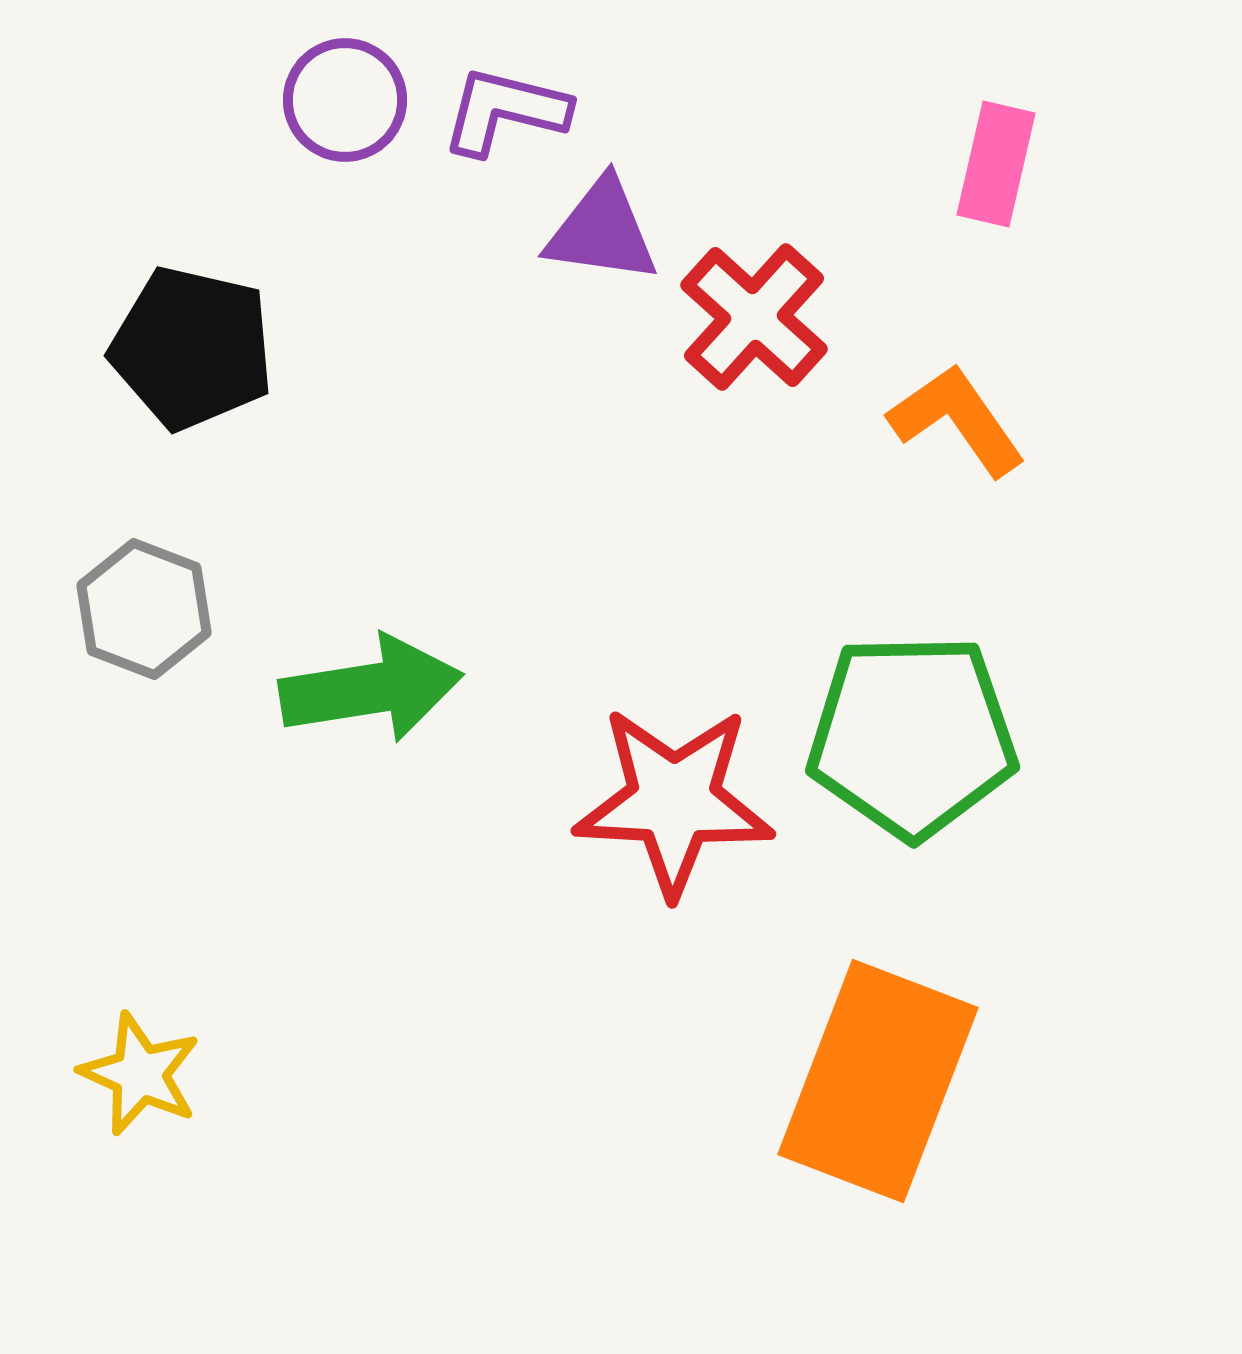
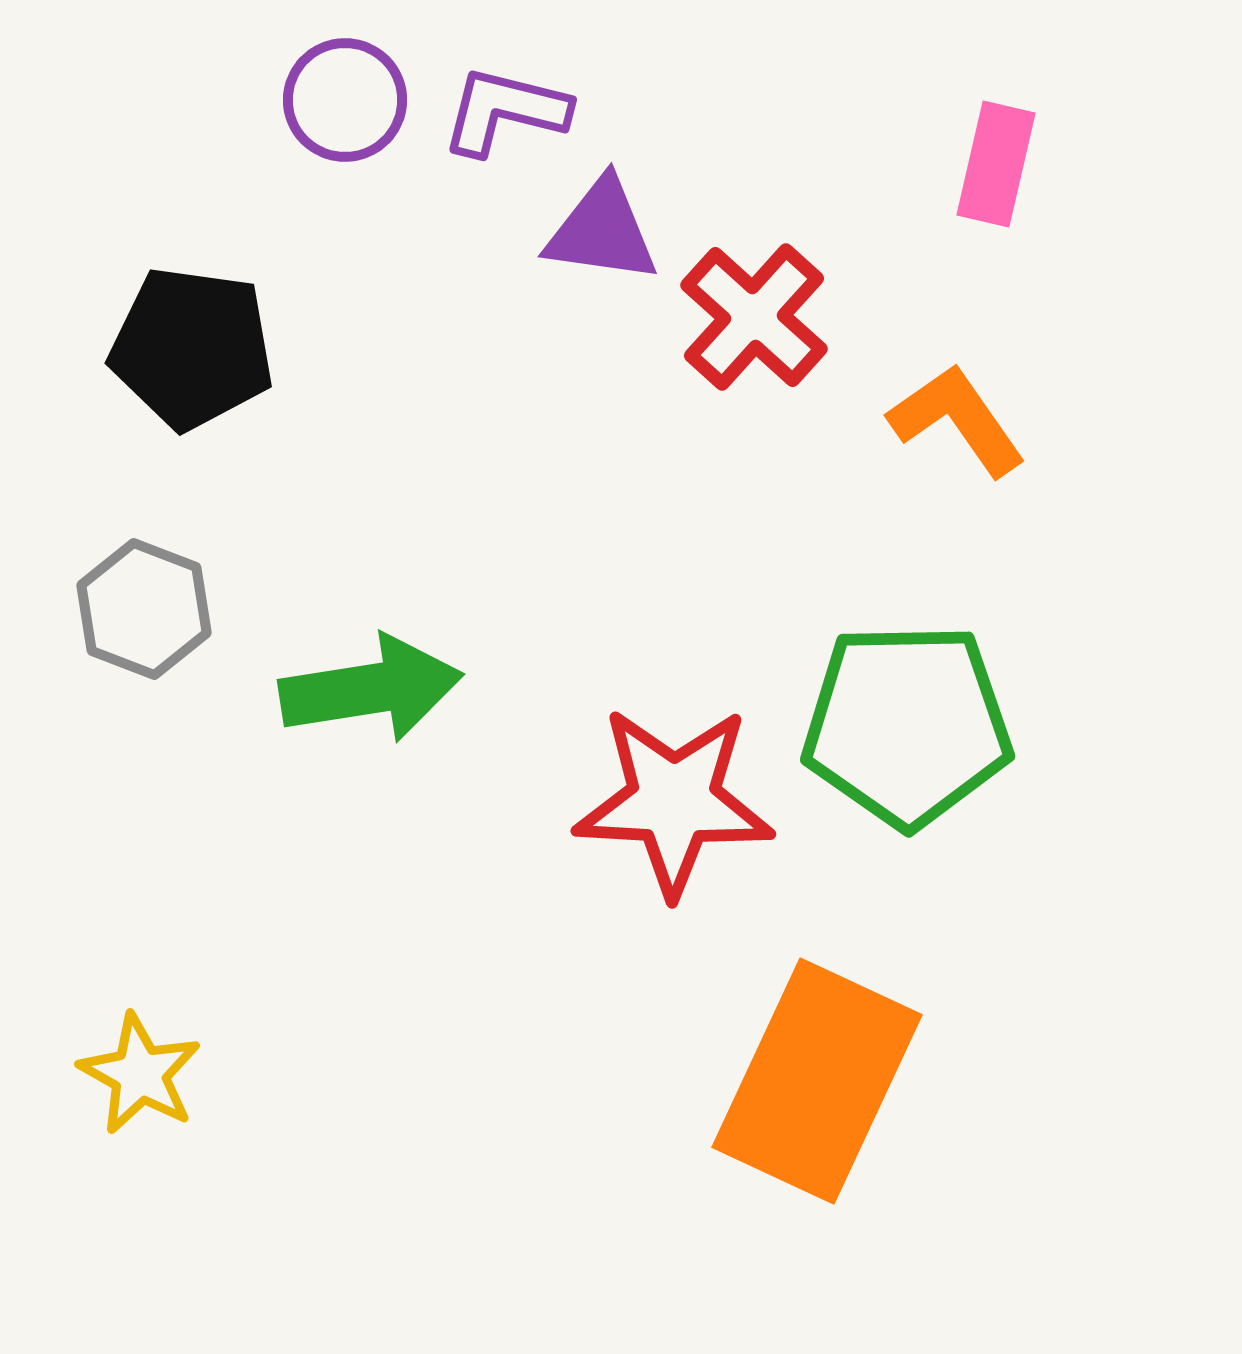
black pentagon: rotated 5 degrees counterclockwise
green pentagon: moved 5 px left, 11 px up
yellow star: rotated 5 degrees clockwise
orange rectangle: moved 61 px left; rotated 4 degrees clockwise
